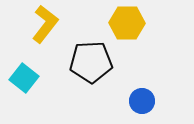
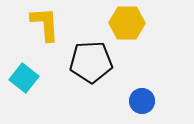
yellow L-shape: rotated 42 degrees counterclockwise
